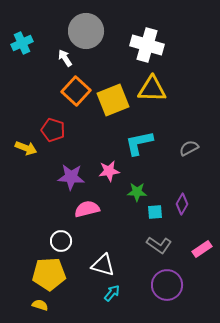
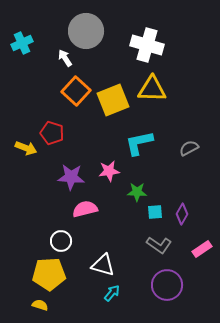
red pentagon: moved 1 px left, 3 px down
purple diamond: moved 10 px down
pink semicircle: moved 2 px left
